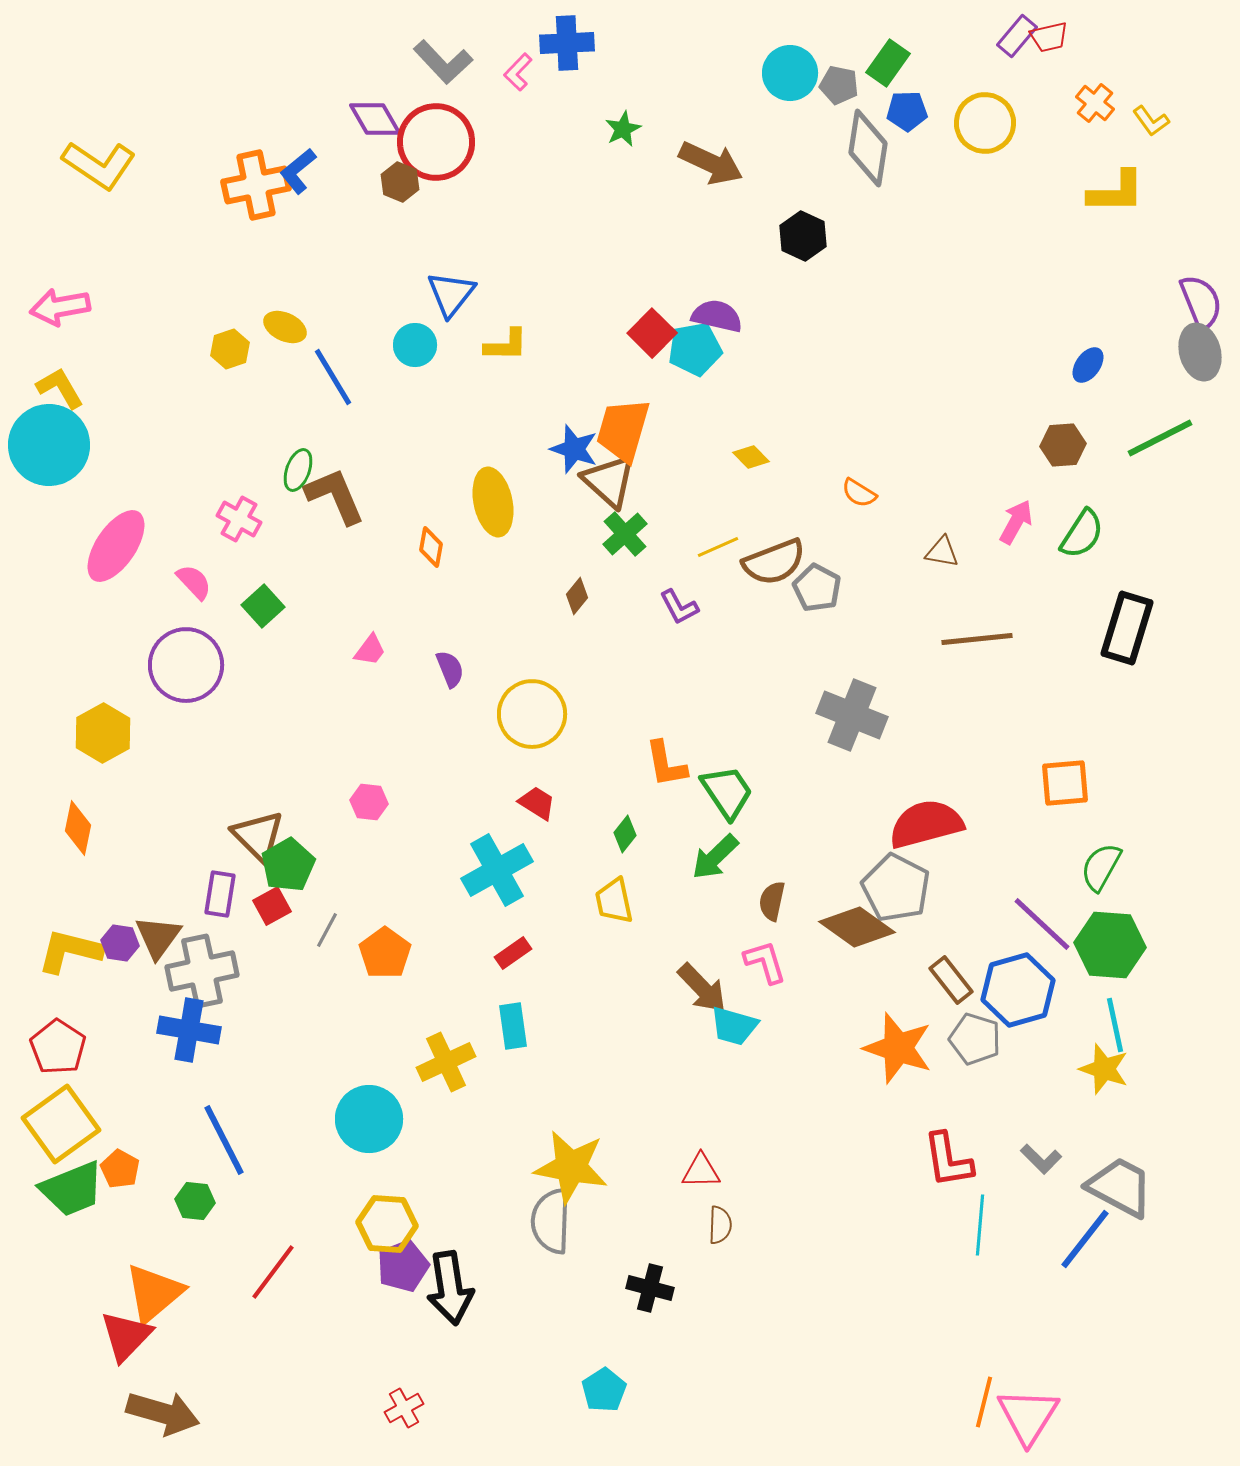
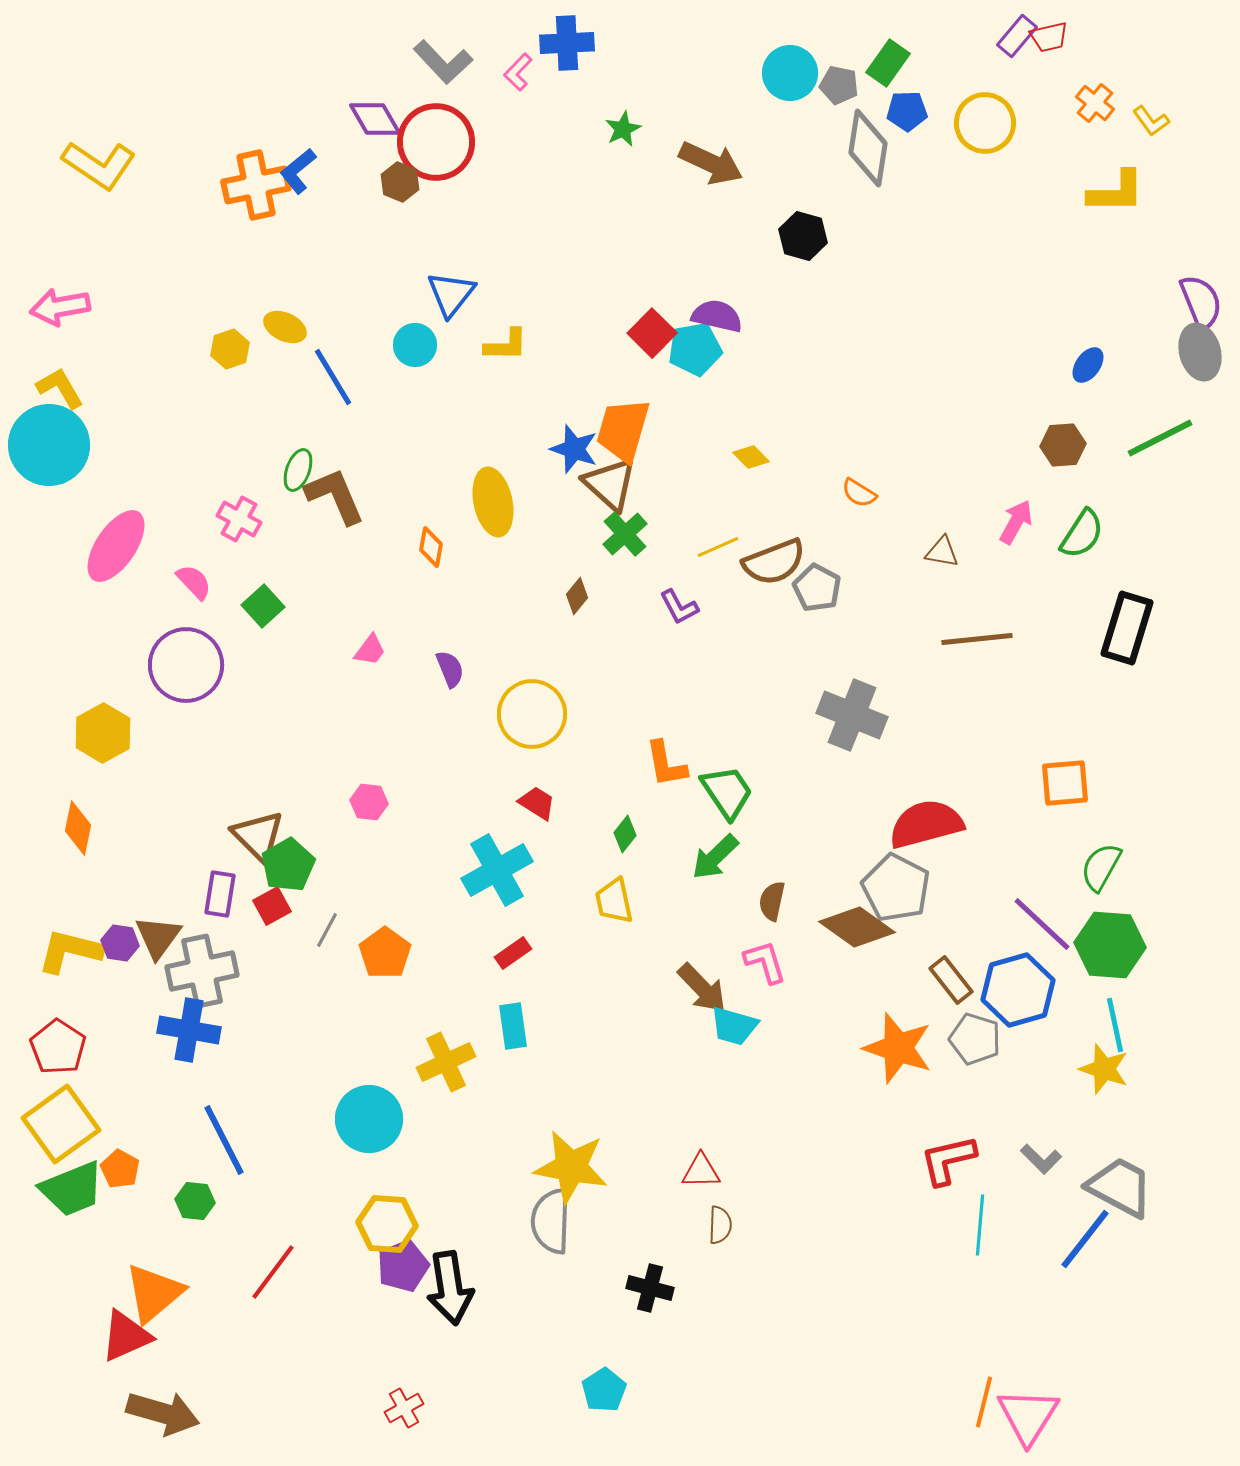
black hexagon at (803, 236): rotated 9 degrees counterclockwise
brown triangle at (609, 481): moved 1 px right, 3 px down
red L-shape at (948, 1160): rotated 86 degrees clockwise
red triangle at (126, 1336): rotated 22 degrees clockwise
